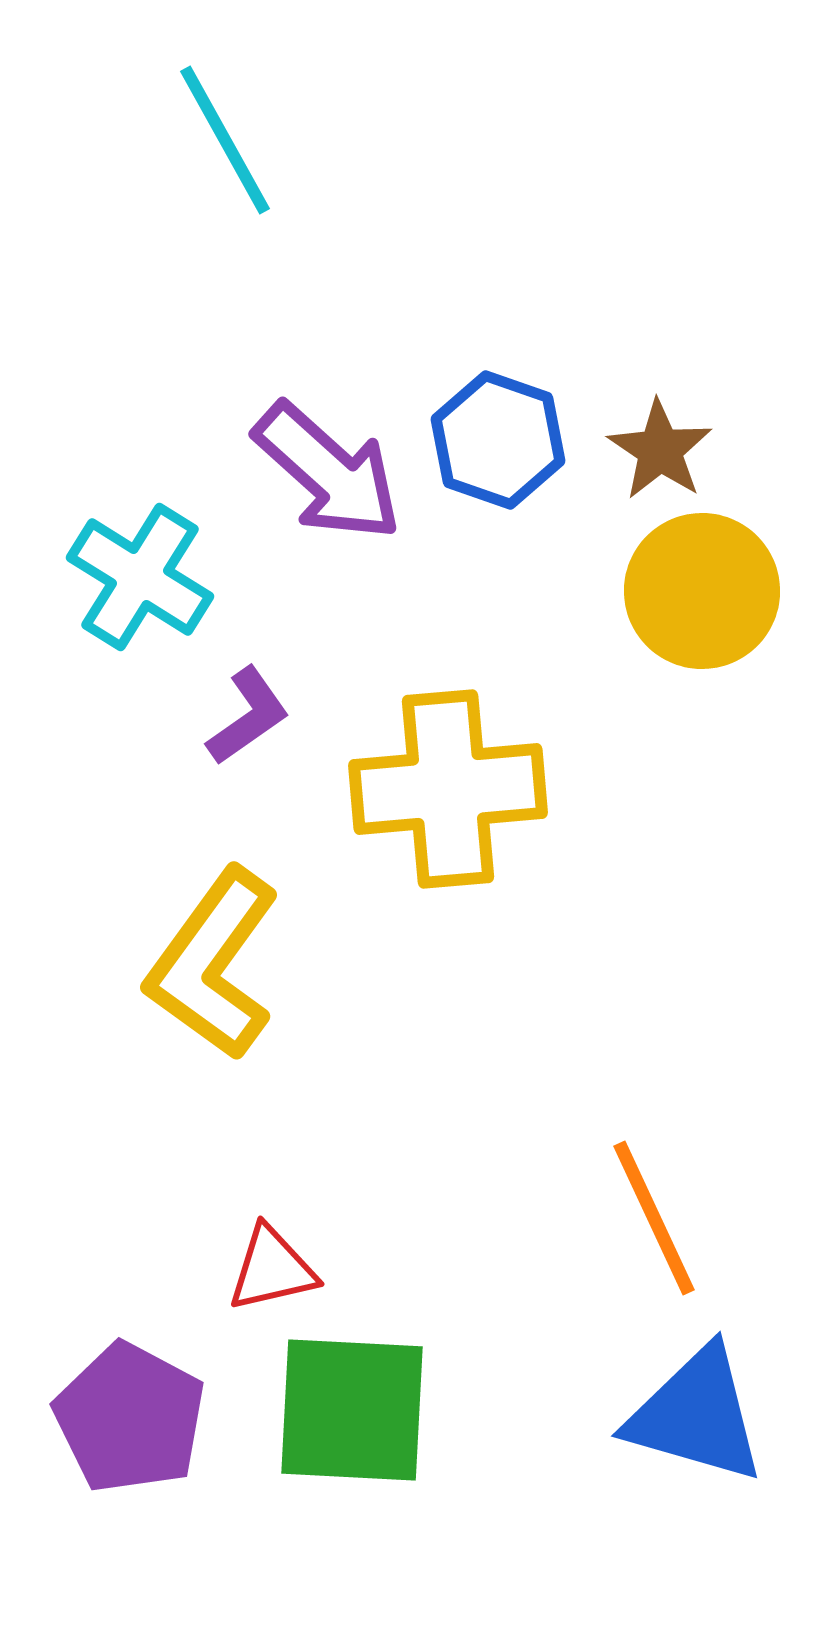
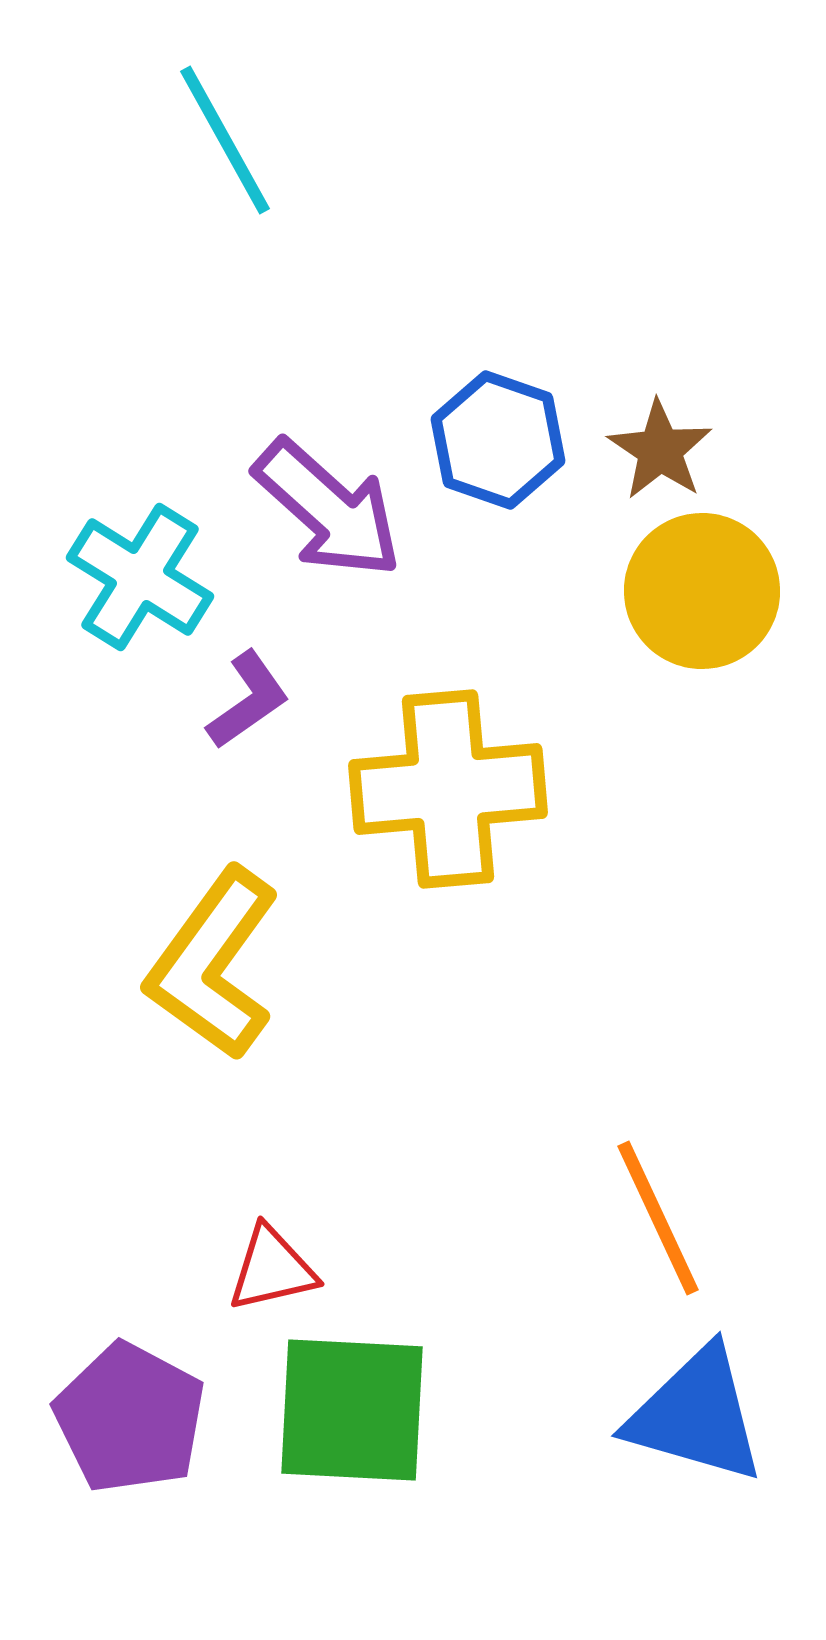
purple arrow: moved 37 px down
purple L-shape: moved 16 px up
orange line: moved 4 px right
